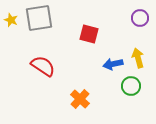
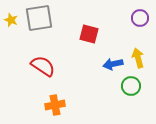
orange cross: moved 25 px left, 6 px down; rotated 36 degrees clockwise
